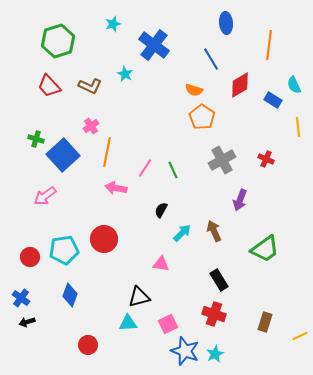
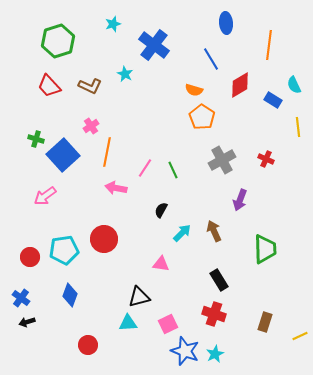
green trapezoid at (265, 249): rotated 56 degrees counterclockwise
